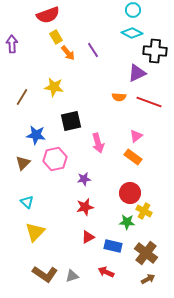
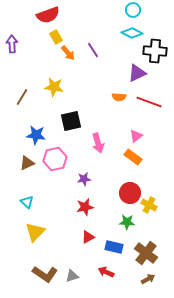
brown triangle: moved 4 px right; rotated 21 degrees clockwise
yellow cross: moved 5 px right, 6 px up
blue rectangle: moved 1 px right, 1 px down
